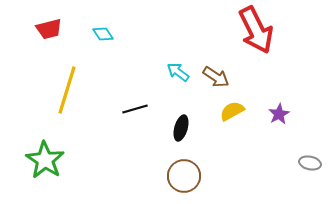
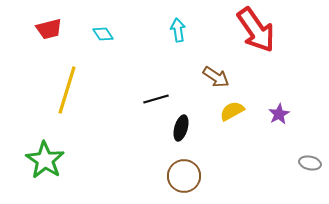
red arrow: rotated 9 degrees counterclockwise
cyan arrow: moved 42 px up; rotated 45 degrees clockwise
black line: moved 21 px right, 10 px up
